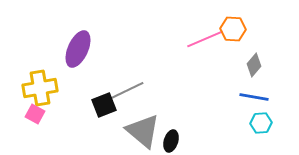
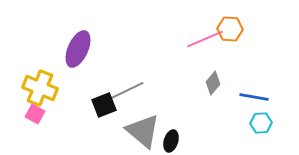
orange hexagon: moved 3 px left
gray diamond: moved 41 px left, 18 px down
yellow cross: rotated 32 degrees clockwise
